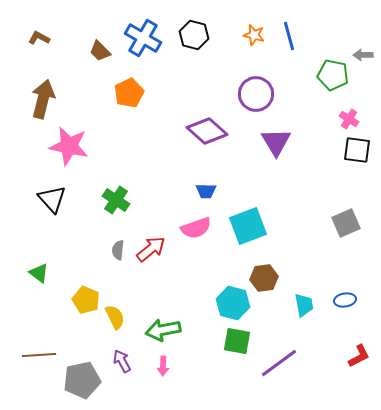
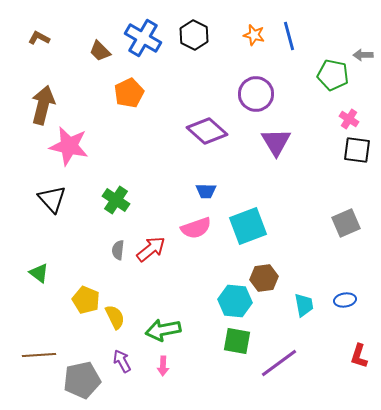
black hexagon: rotated 12 degrees clockwise
brown arrow: moved 6 px down
cyan hexagon: moved 2 px right, 2 px up; rotated 8 degrees counterclockwise
red L-shape: rotated 135 degrees clockwise
